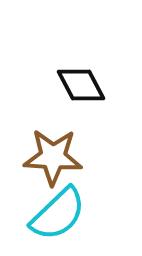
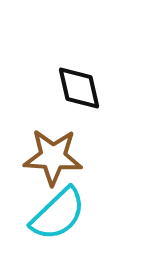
black diamond: moved 2 px left, 3 px down; rotated 15 degrees clockwise
